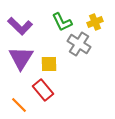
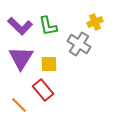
green L-shape: moved 14 px left, 4 px down; rotated 15 degrees clockwise
